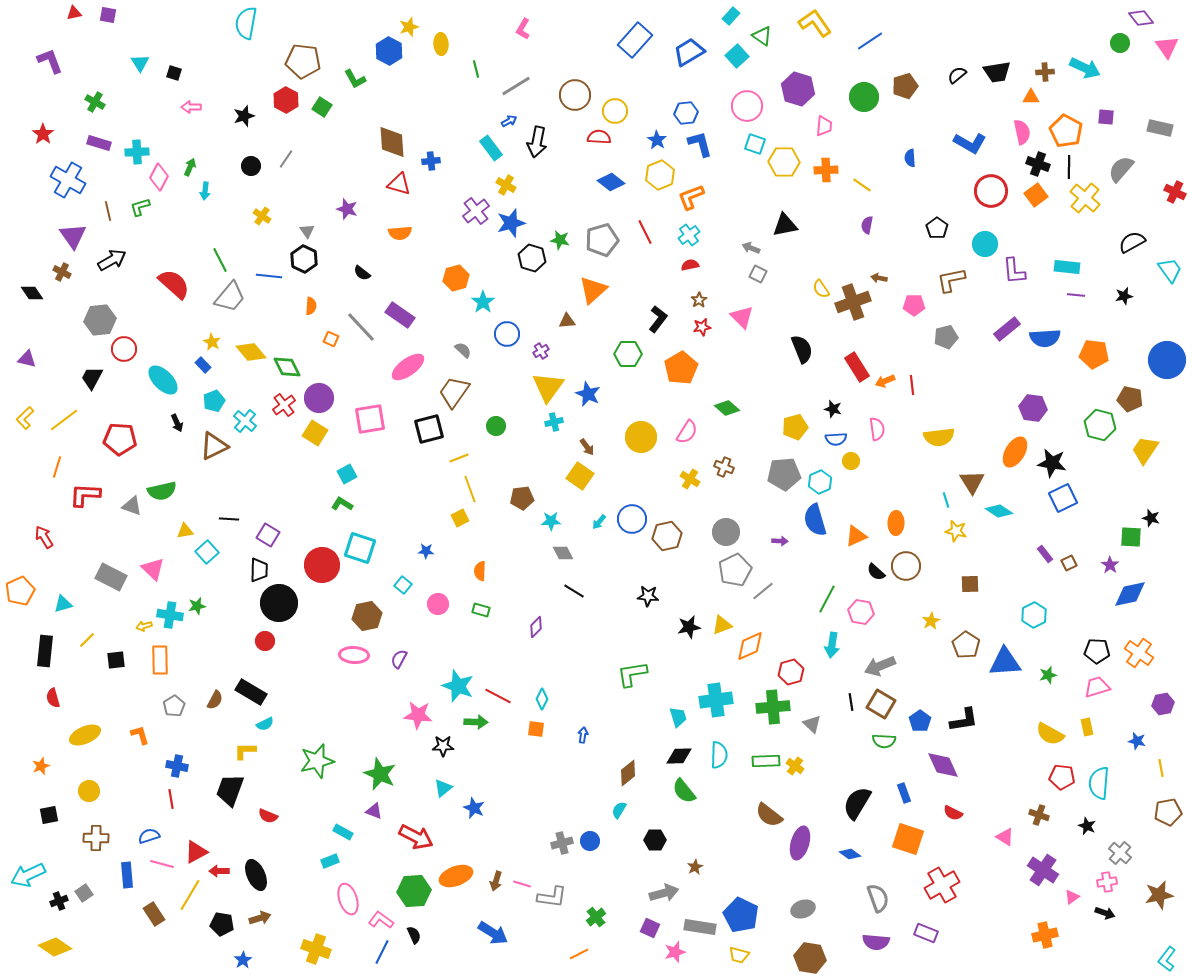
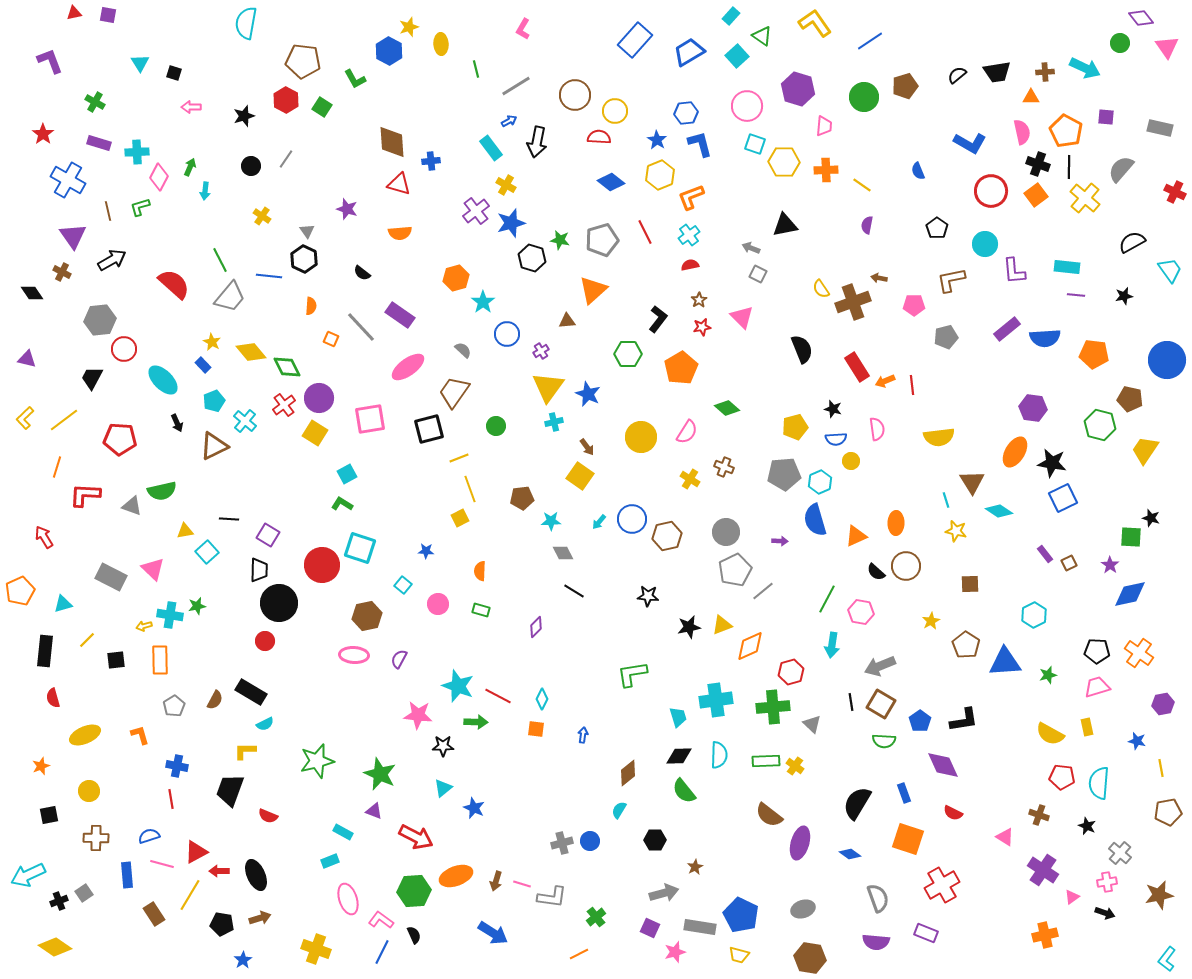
blue semicircle at (910, 158): moved 8 px right, 13 px down; rotated 18 degrees counterclockwise
